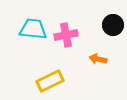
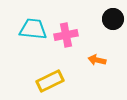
black circle: moved 6 px up
orange arrow: moved 1 px left, 1 px down
